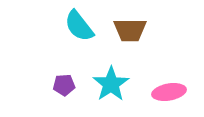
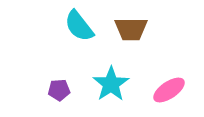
brown trapezoid: moved 1 px right, 1 px up
purple pentagon: moved 5 px left, 5 px down
pink ellipse: moved 2 px up; rotated 24 degrees counterclockwise
